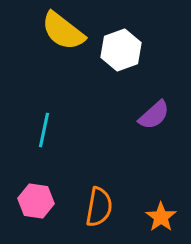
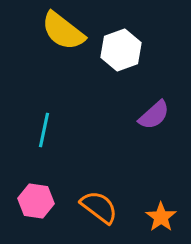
orange semicircle: rotated 63 degrees counterclockwise
